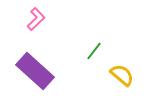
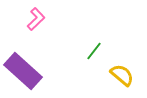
purple rectangle: moved 12 px left
